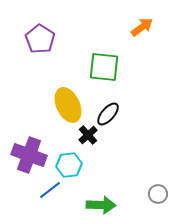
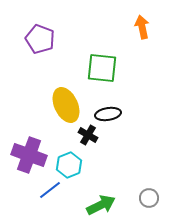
orange arrow: rotated 65 degrees counterclockwise
purple pentagon: rotated 12 degrees counterclockwise
green square: moved 2 px left, 1 px down
yellow ellipse: moved 2 px left
black ellipse: rotated 40 degrees clockwise
black cross: rotated 18 degrees counterclockwise
cyan hexagon: rotated 15 degrees counterclockwise
gray circle: moved 9 px left, 4 px down
green arrow: rotated 28 degrees counterclockwise
